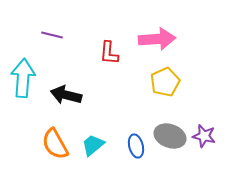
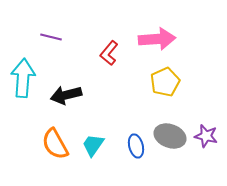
purple line: moved 1 px left, 2 px down
red L-shape: rotated 35 degrees clockwise
black arrow: rotated 28 degrees counterclockwise
purple star: moved 2 px right
cyan trapezoid: rotated 15 degrees counterclockwise
